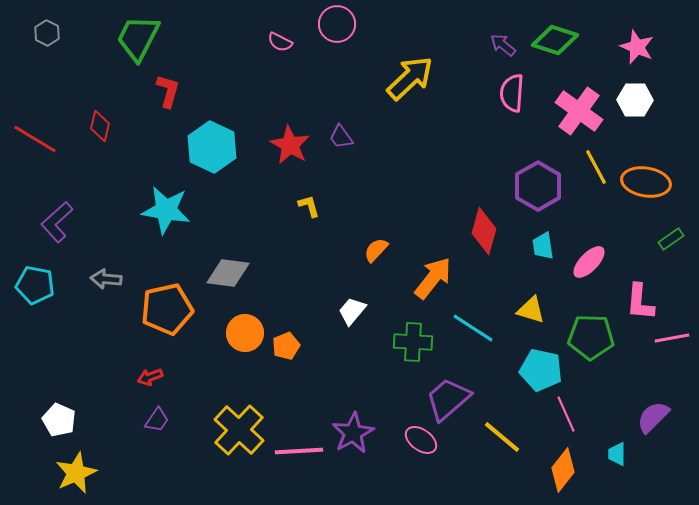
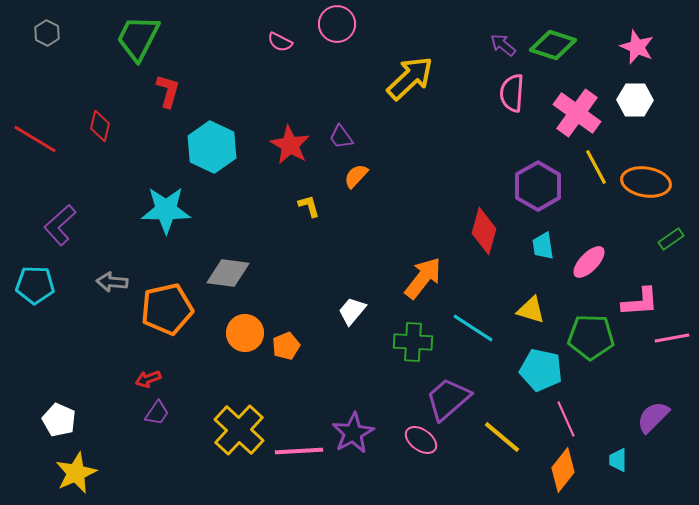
green diamond at (555, 40): moved 2 px left, 5 px down
pink cross at (579, 111): moved 2 px left, 2 px down
cyan star at (166, 210): rotated 9 degrees counterclockwise
purple L-shape at (57, 222): moved 3 px right, 3 px down
orange semicircle at (376, 250): moved 20 px left, 74 px up
orange arrow at (433, 278): moved 10 px left
gray arrow at (106, 279): moved 6 px right, 3 px down
cyan pentagon at (35, 285): rotated 9 degrees counterclockwise
pink L-shape at (640, 302): rotated 99 degrees counterclockwise
red arrow at (150, 377): moved 2 px left, 2 px down
pink line at (566, 414): moved 5 px down
purple trapezoid at (157, 420): moved 7 px up
cyan trapezoid at (617, 454): moved 1 px right, 6 px down
